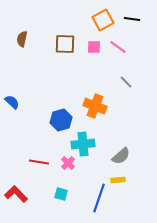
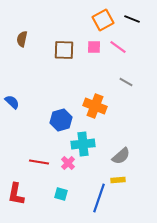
black line: rotated 14 degrees clockwise
brown square: moved 1 px left, 6 px down
gray line: rotated 16 degrees counterclockwise
red L-shape: rotated 125 degrees counterclockwise
